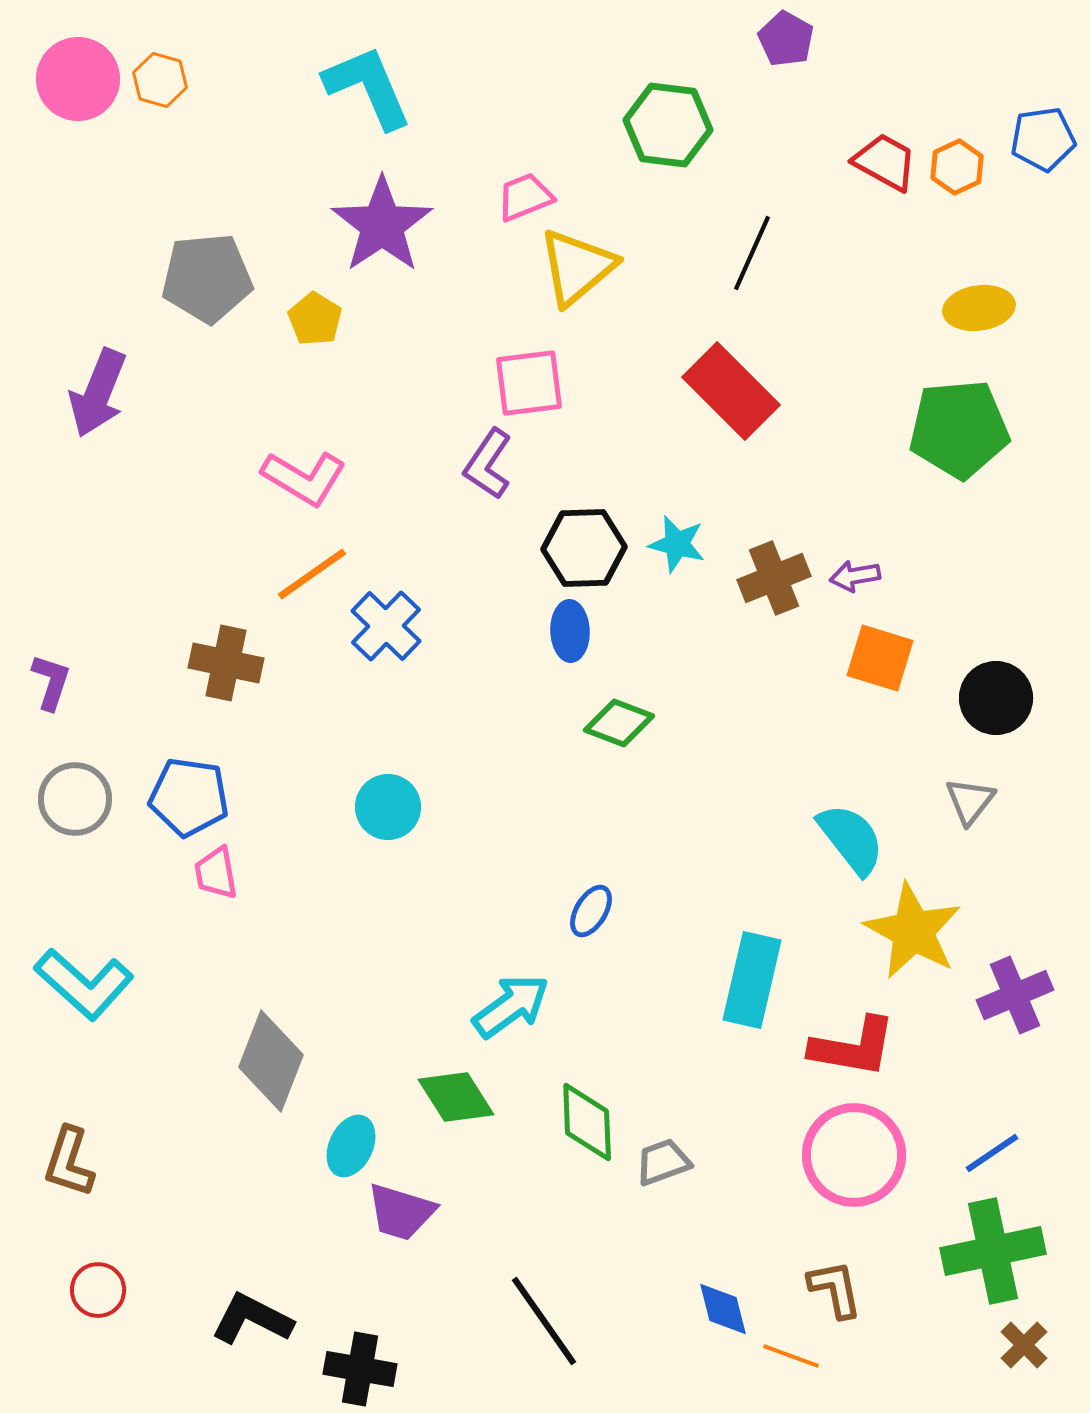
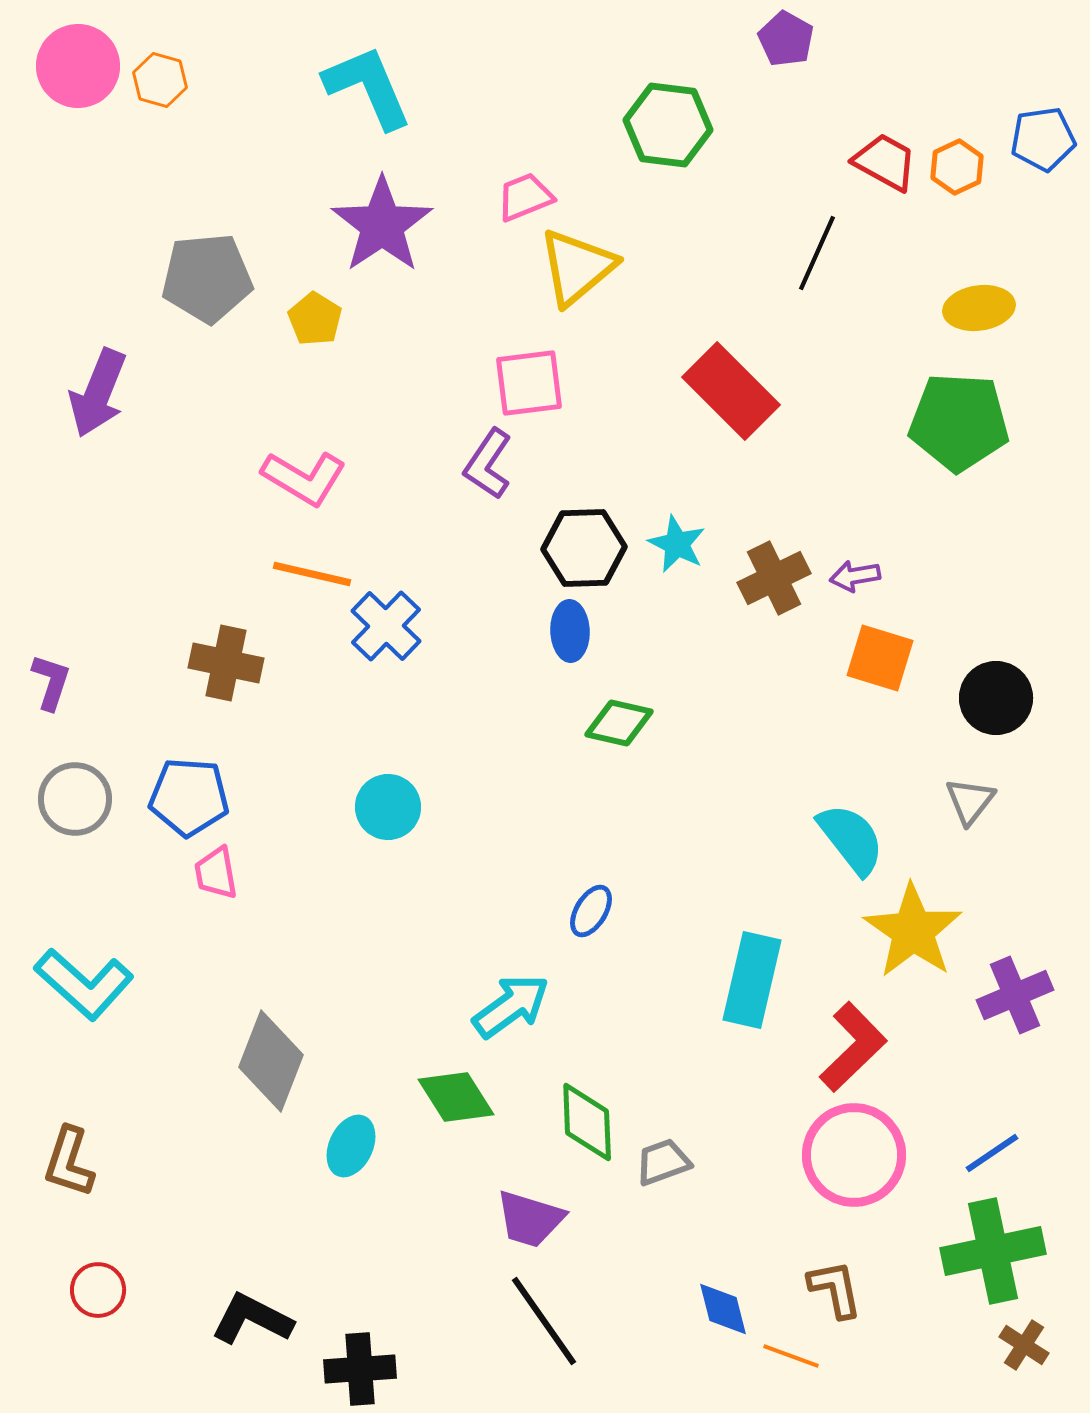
pink circle at (78, 79): moved 13 px up
black line at (752, 253): moved 65 px right
green pentagon at (959, 429): moved 7 px up; rotated 8 degrees clockwise
cyan star at (677, 544): rotated 12 degrees clockwise
orange line at (312, 574): rotated 48 degrees clockwise
brown cross at (774, 578): rotated 4 degrees counterclockwise
green diamond at (619, 723): rotated 8 degrees counterclockwise
blue pentagon at (189, 797): rotated 4 degrees counterclockwise
yellow star at (913, 931): rotated 6 degrees clockwise
red L-shape at (853, 1047): rotated 54 degrees counterclockwise
purple trapezoid at (401, 1212): moved 129 px right, 7 px down
brown cross at (1024, 1345): rotated 12 degrees counterclockwise
black cross at (360, 1369): rotated 14 degrees counterclockwise
